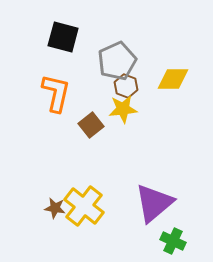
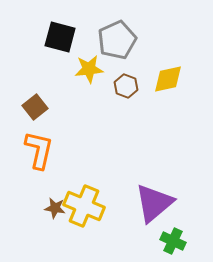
black square: moved 3 px left
gray pentagon: moved 21 px up
yellow diamond: moved 5 px left; rotated 12 degrees counterclockwise
orange L-shape: moved 17 px left, 57 px down
yellow star: moved 34 px left, 40 px up
brown square: moved 56 px left, 18 px up
yellow cross: rotated 15 degrees counterclockwise
